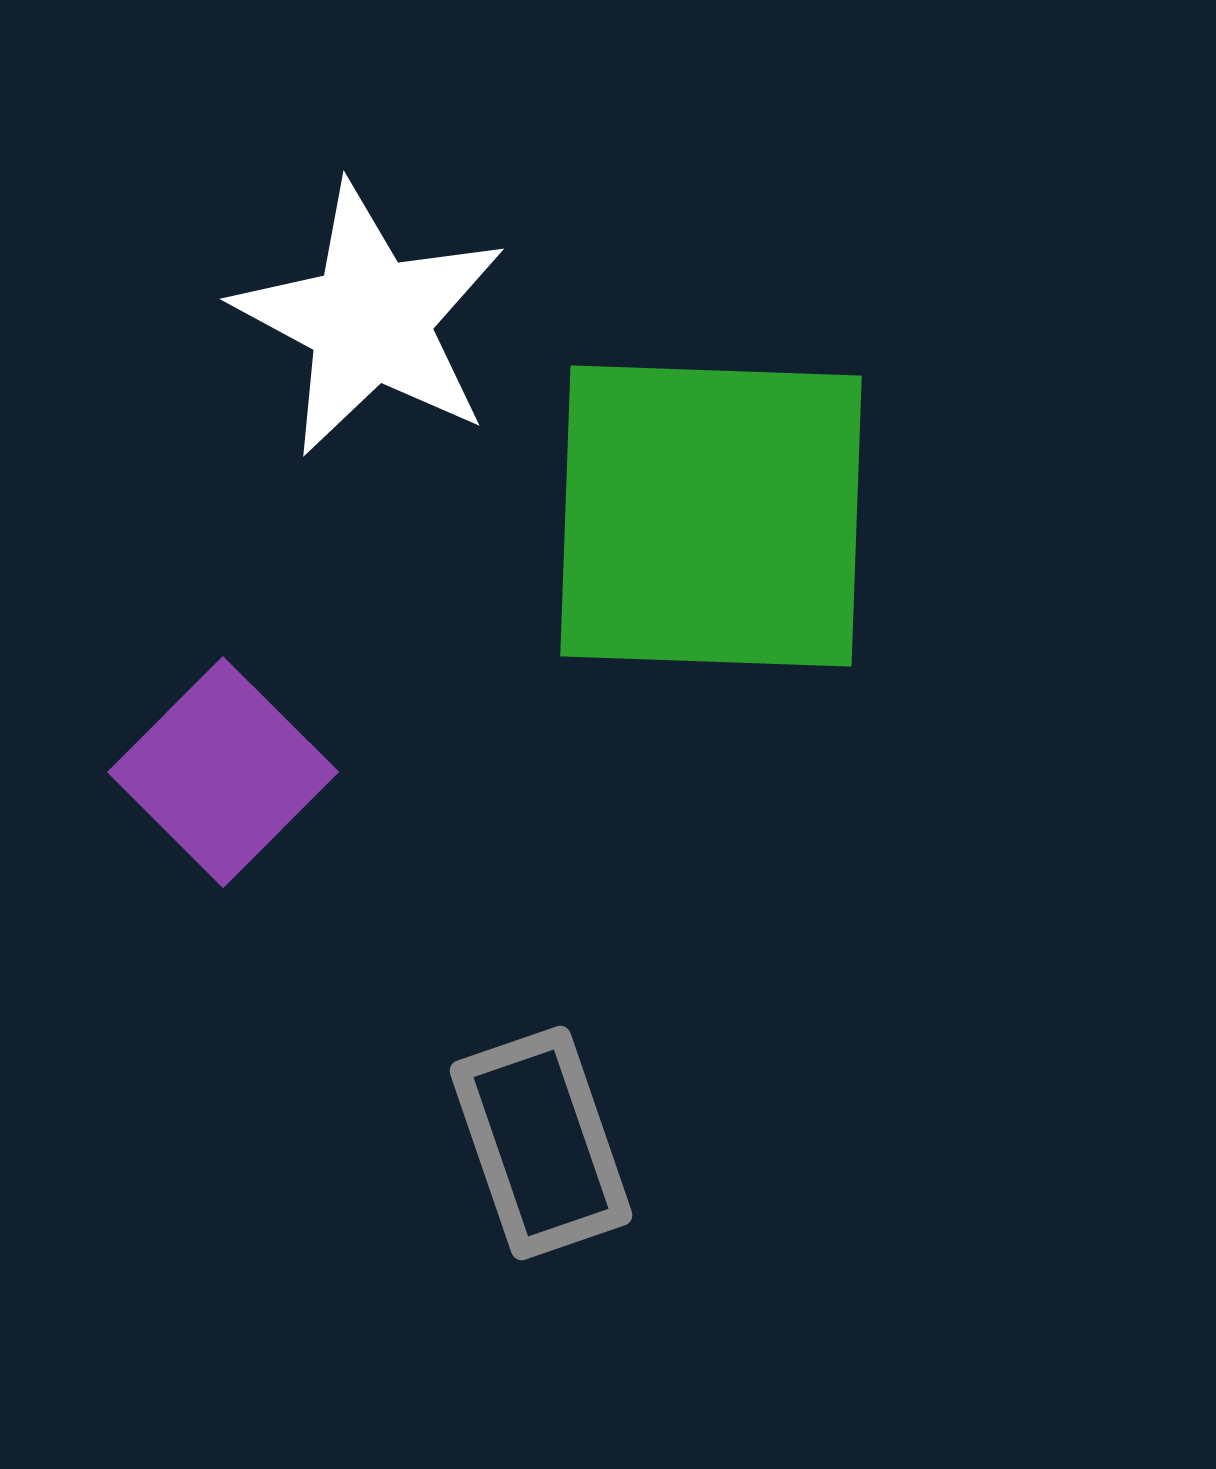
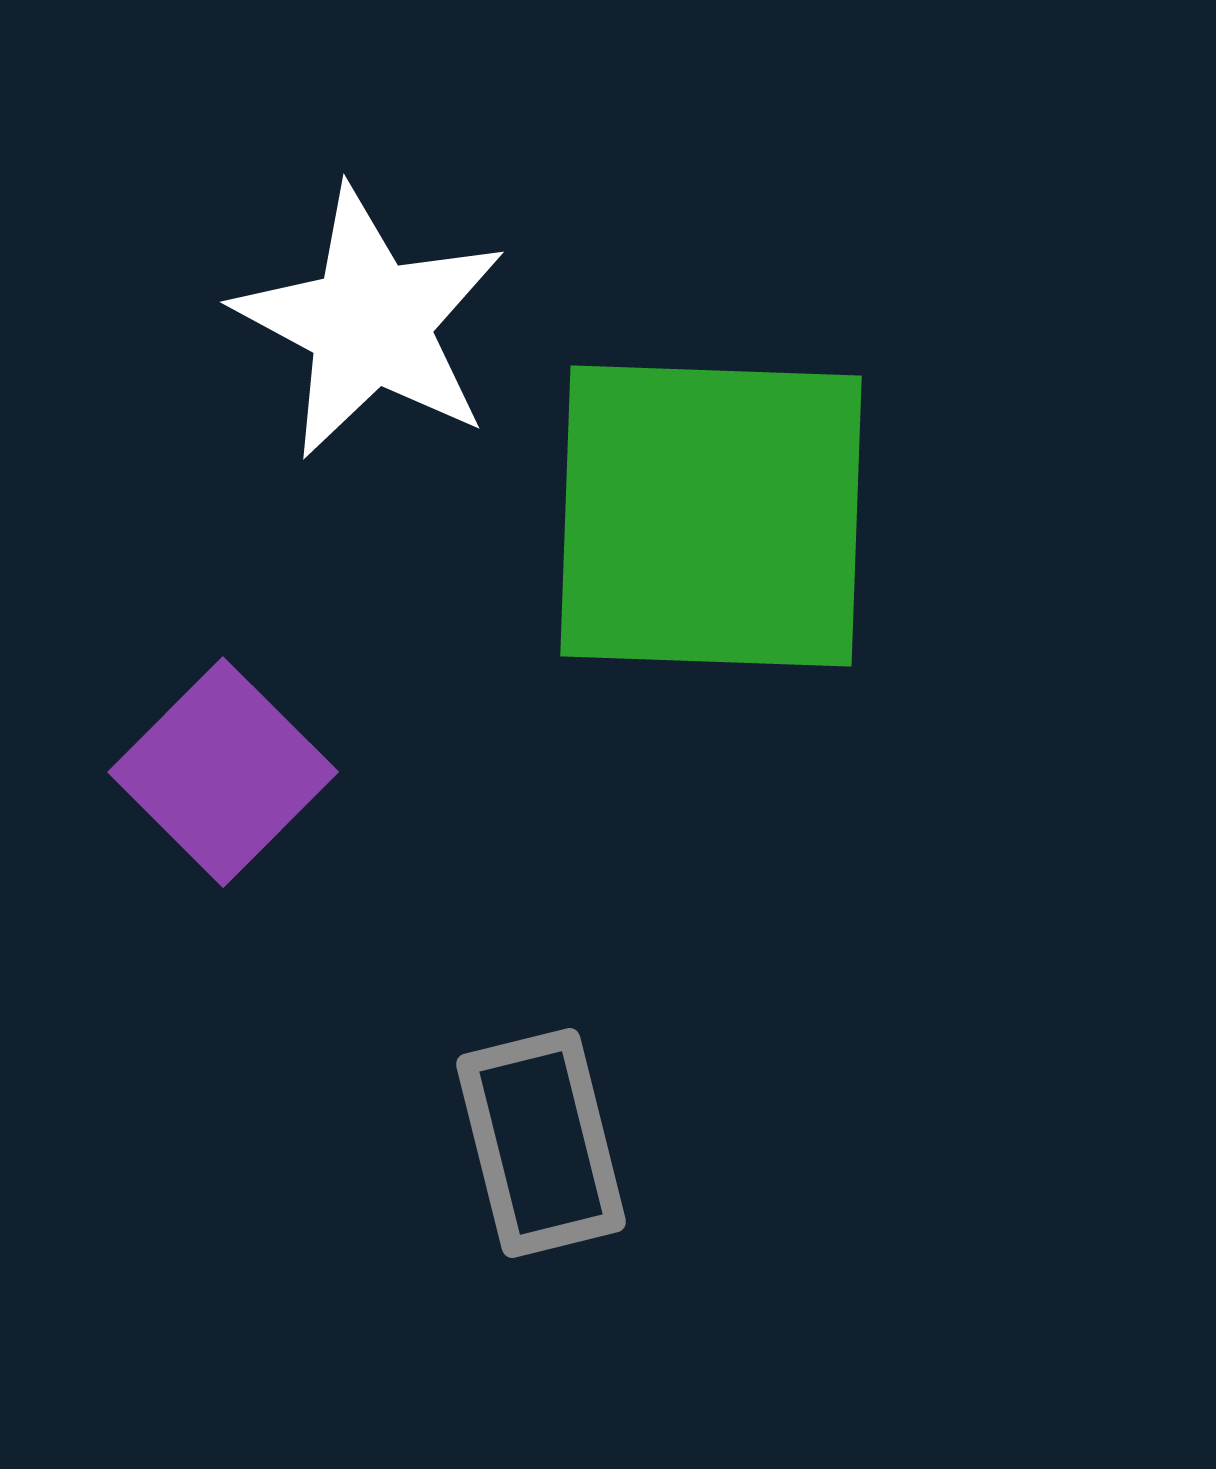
white star: moved 3 px down
gray rectangle: rotated 5 degrees clockwise
